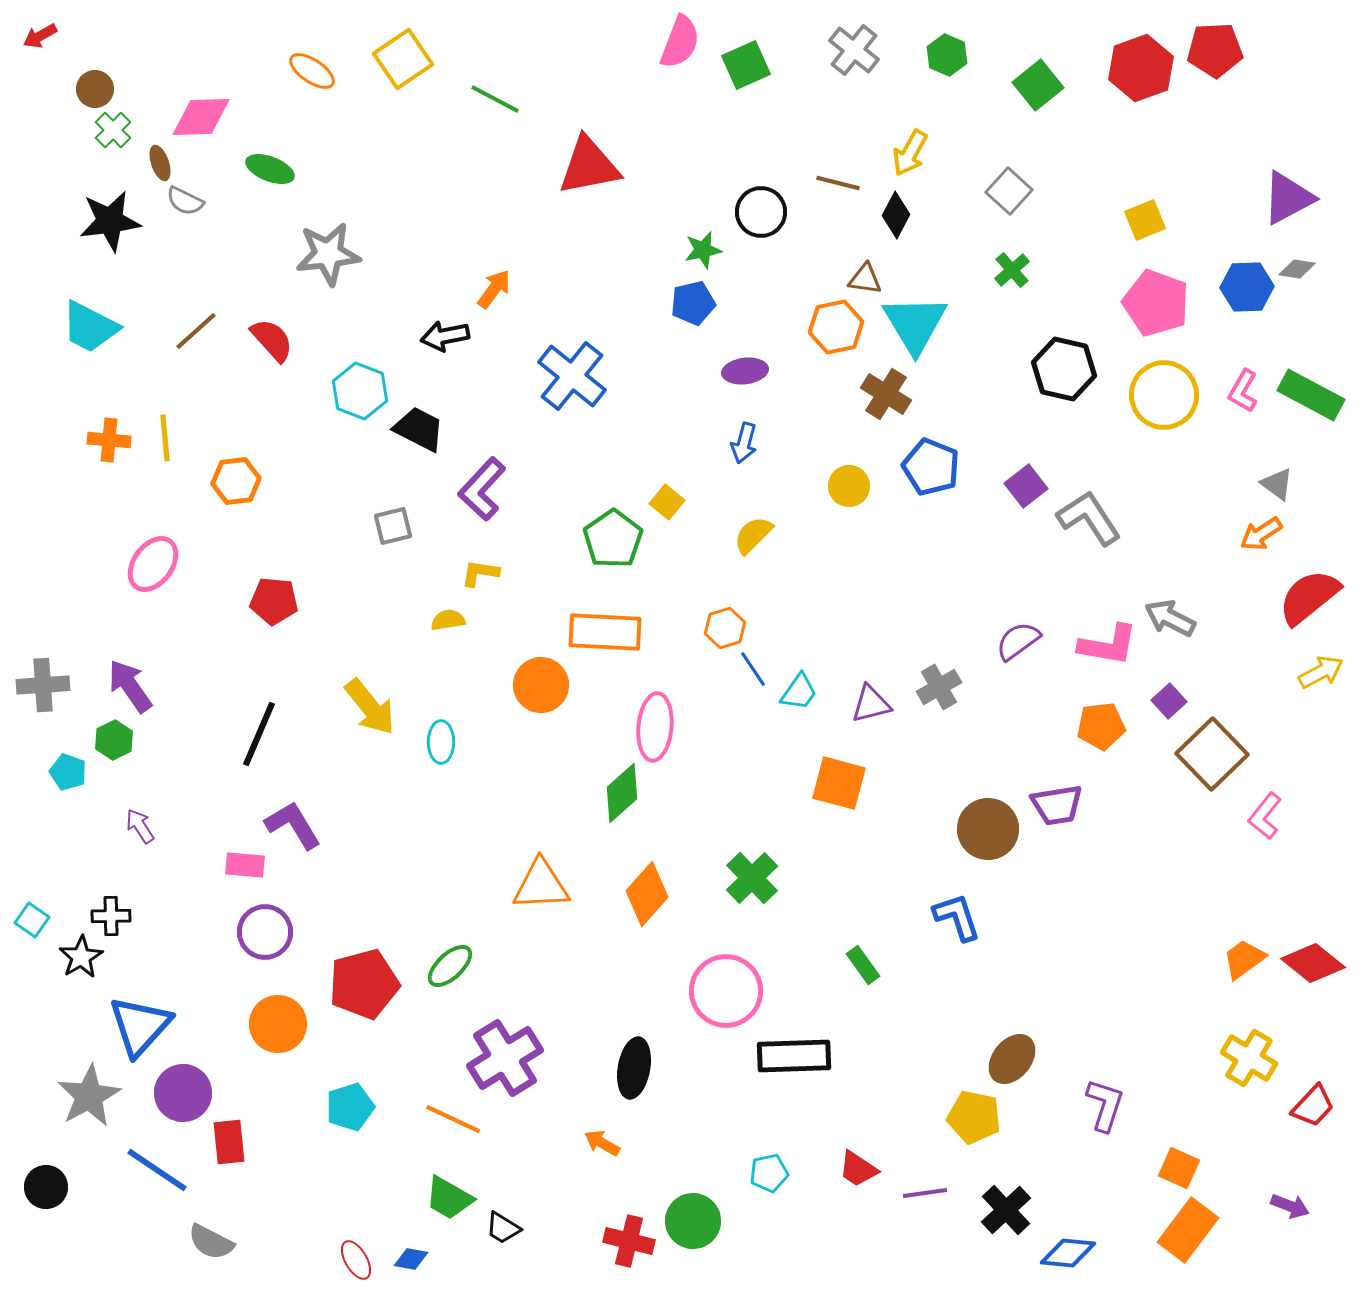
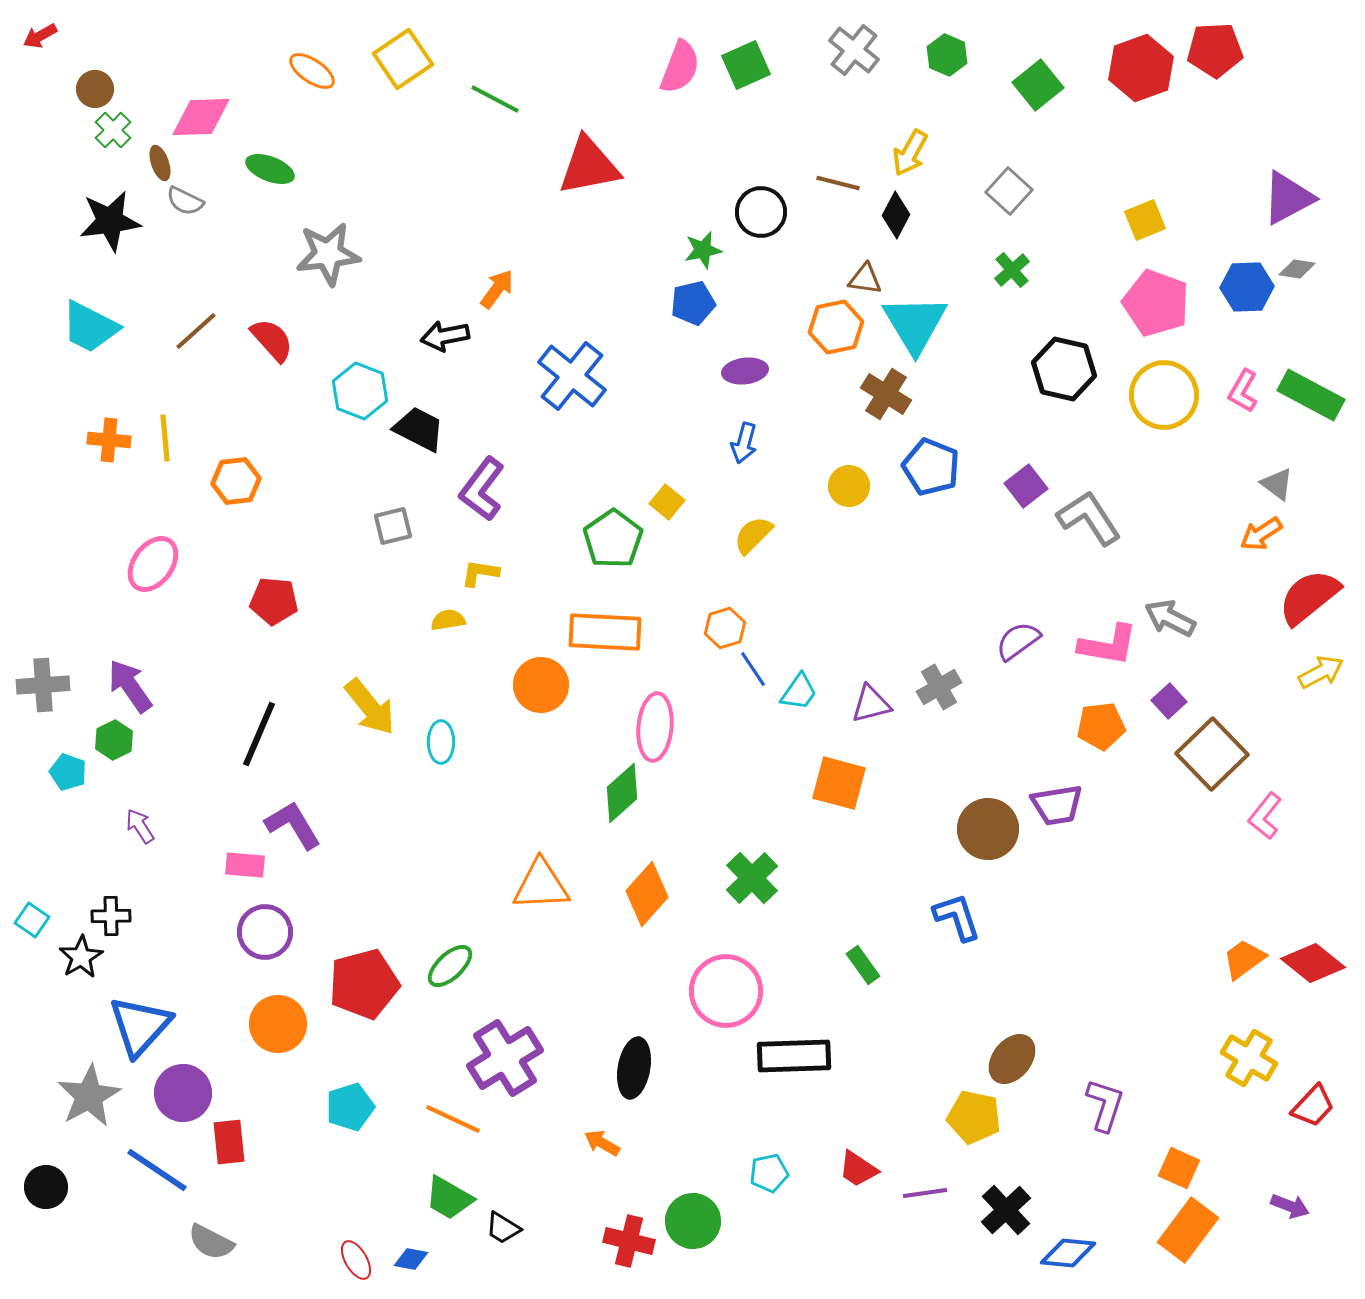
pink semicircle at (680, 42): moved 25 px down
orange arrow at (494, 289): moved 3 px right
purple L-shape at (482, 489): rotated 6 degrees counterclockwise
